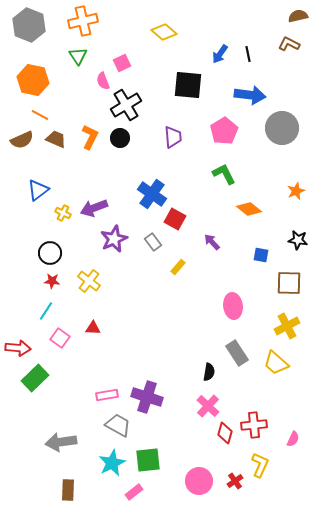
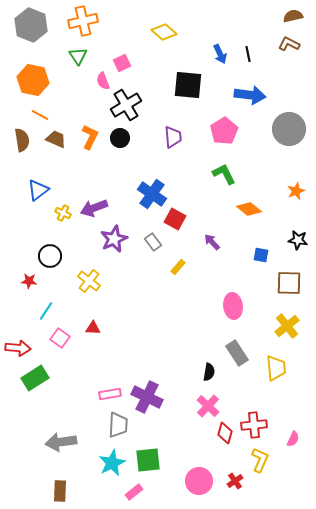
brown semicircle at (298, 16): moved 5 px left
gray hexagon at (29, 25): moved 2 px right
blue arrow at (220, 54): rotated 60 degrees counterclockwise
gray circle at (282, 128): moved 7 px right, 1 px down
brown semicircle at (22, 140): rotated 75 degrees counterclockwise
black circle at (50, 253): moved 3 px down
red star at (52, 281): moved 23 px left
yellow cross at (287, 326): rotated 10 degrees counterclockwise
yellow trapezoid at (276, 363): moved 5 px down; rotated 136 degrees counterclockwise
green rectangle at (35, 378): rotated 12 degrees clockwise
pink rectangle at (107, 395): moved 3 px right, 1 px up
purple cross at (147, 397): rotated 8 degrees clockwise
gray trapezoid at (118, 425): rotated 64 degrees clockwise
yellow L-shape at (260, 465): moved 5 px up
brown rectangle at (68, 490): moved 8 px left, 1 px down
